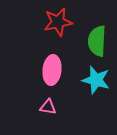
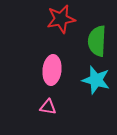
red star: moved 3 px right, 3 px up
